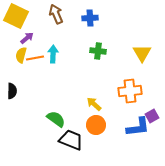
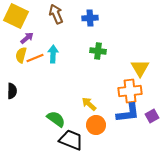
yellow triangle: moved 2 px left, 15 px down
orange line: rotated 12 degrees counterclockwise
yellow arrow: moved 5 px left
blue L-shape: moved 10 px left, 14 px up
